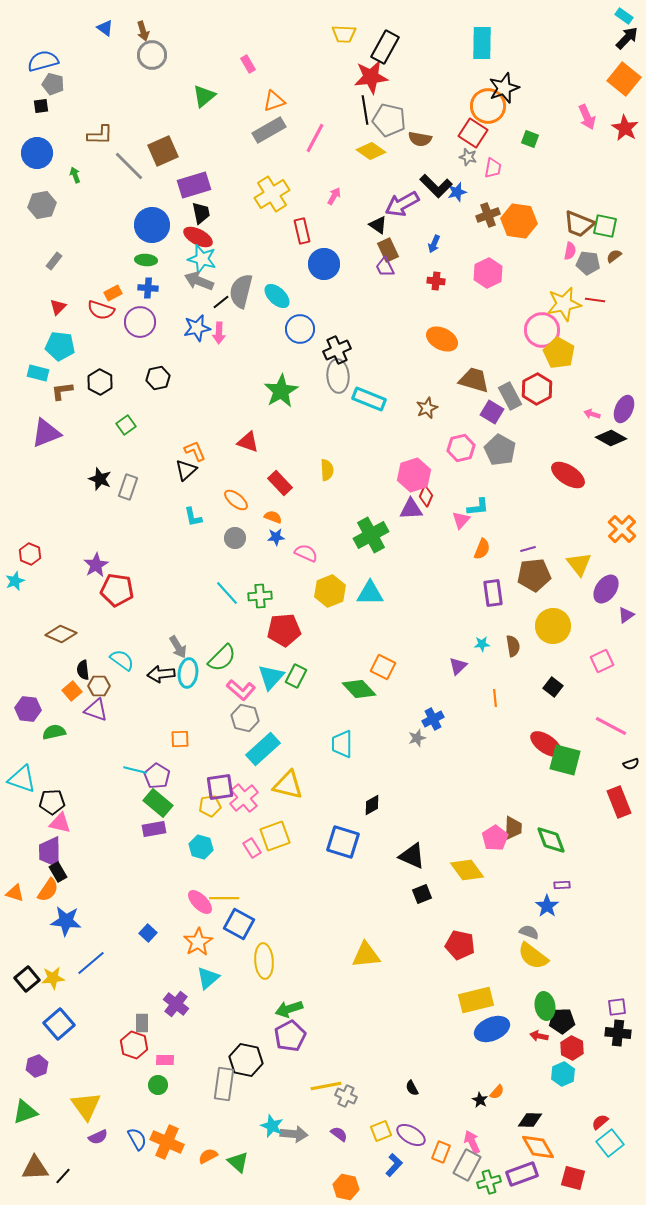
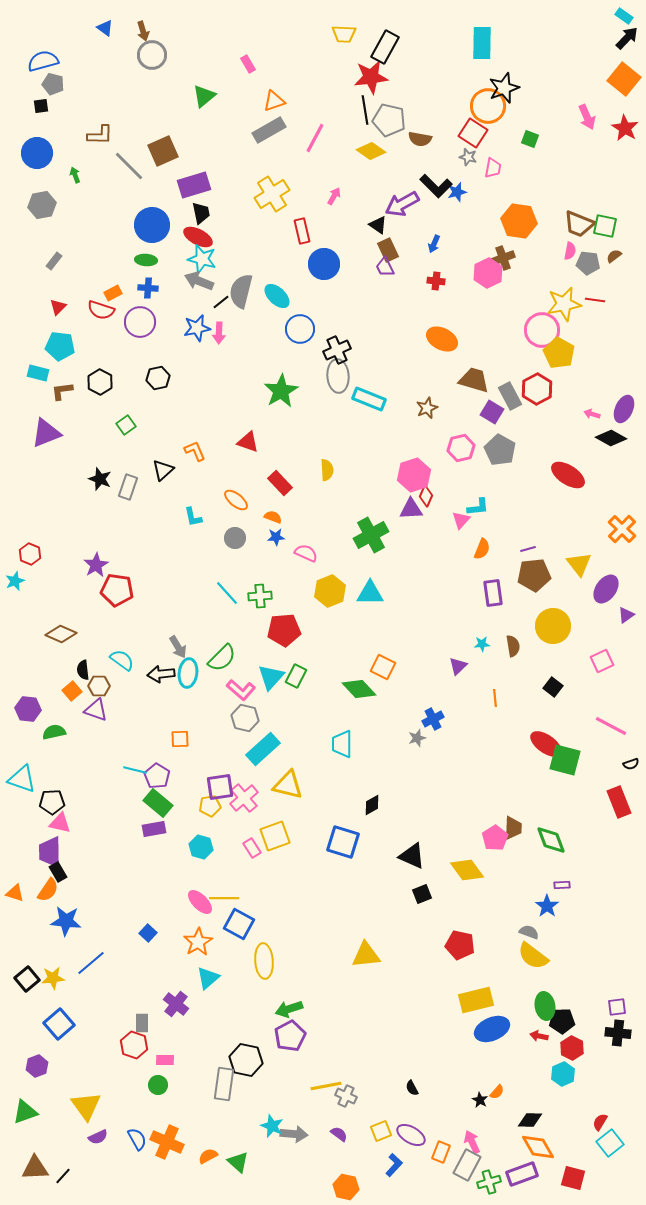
brown cross at (488, 215): moved 15 px right, 43 px down
black triangle at (186, 470): moved 23 px left
red semicircle at (600, 1122): rotated 18 degrees counterclockwise
